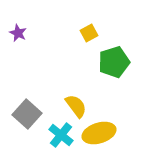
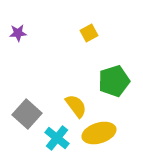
purple star: rotated 30 degrees counterclockwise
green pentagon: moved 19 px down
cyan cross: moved 4 px left, 3 px down
